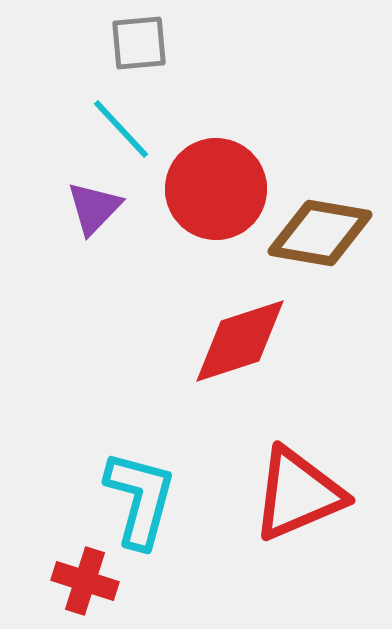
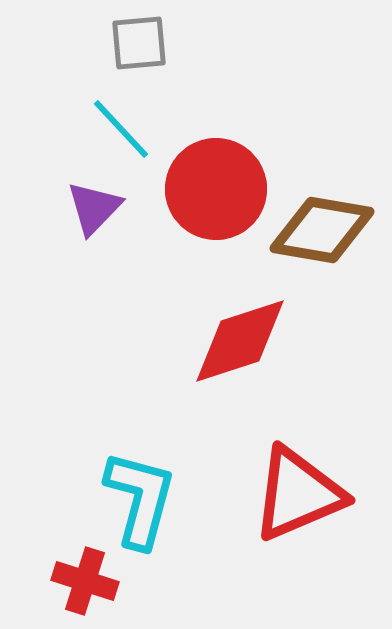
brown diamond: moved 2 px right, 3 px up
